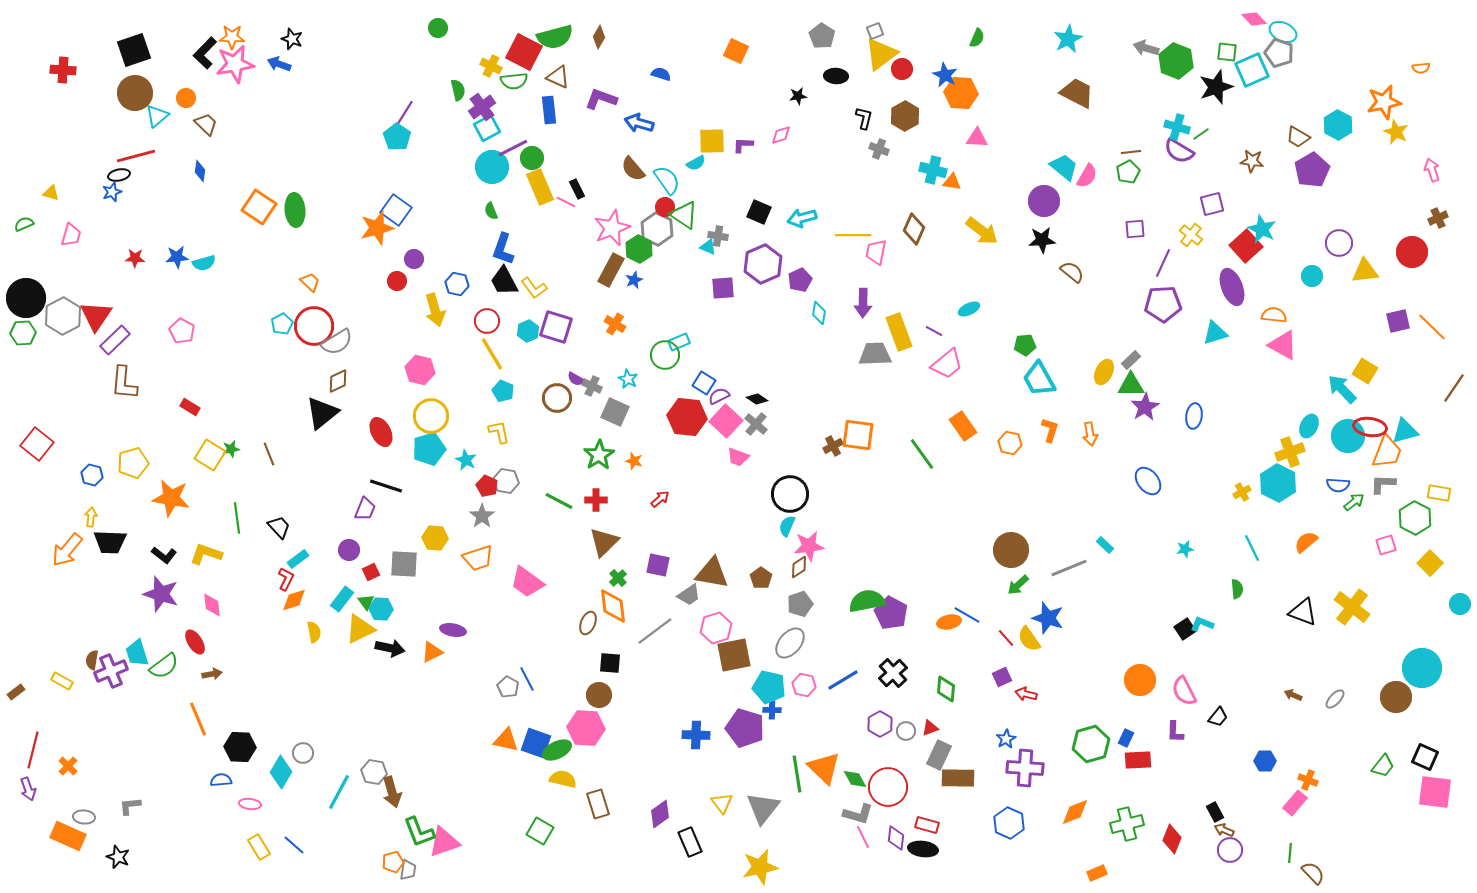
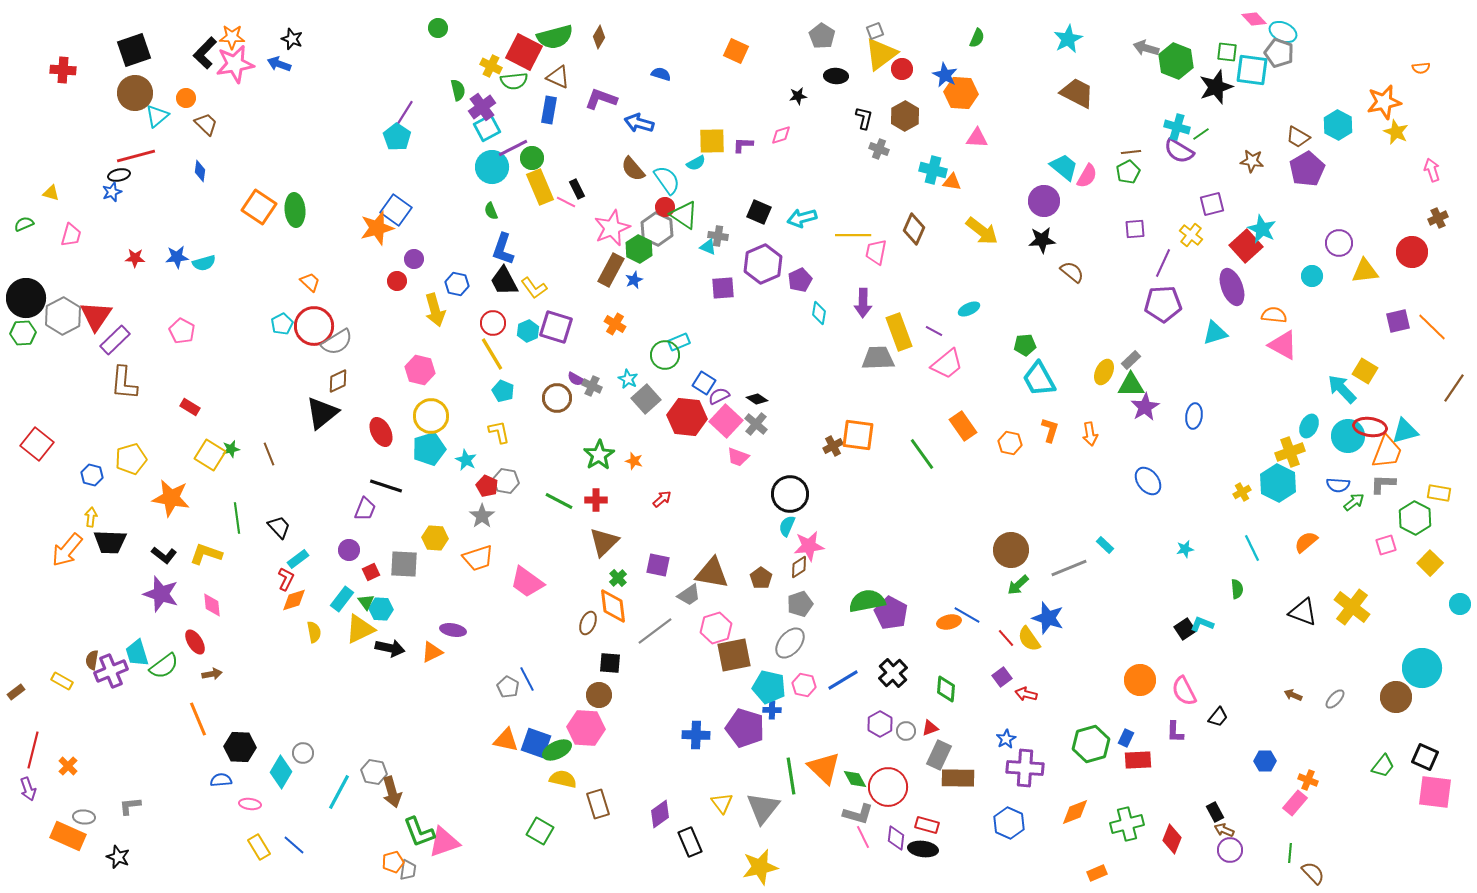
cyan square at (1252, 70): rotated 32 degrees clockwise
blue rectangle at (549, 110): rotated 16 degrees clockwise
purple pentagon at (1312, 170): moved 5 px left, 1 px up
red circle at (487, 321): moved 6 px right, 2 px down
gray trapezoid at (875, 354): moved 3 px right, 4 px down
gray square at (615, 412): moved 31 px right, 13 px up; rotated 24 degrees clockwise
yellow pentagon at (133, 463): moved 2 px left, 4 px up
red arrow at (660, 499): moved 2 px right
purple square at (1002, 677): rotated 12 degrees counterclockwise
green line at (797, 774): moved 6 px left, 2 px down
